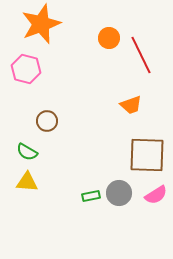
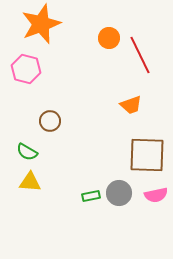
red line: moved 1 px left
brown circle: moved 3 px right
yellow triangle: moved 3 px right
pink semicircle: rotated 20 degrees clockwise
